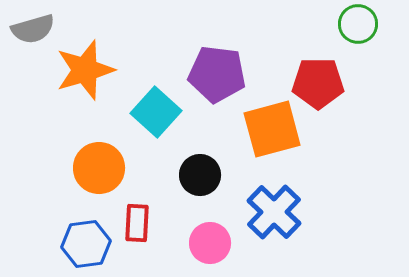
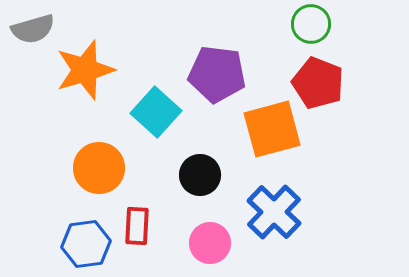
green circle: moved 47 px left
red pentagon: rotated 21 degrees clockwise
red rectangle: moved 3 px down
